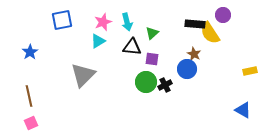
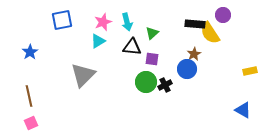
brown star: rotated 16 degrees clockwise
